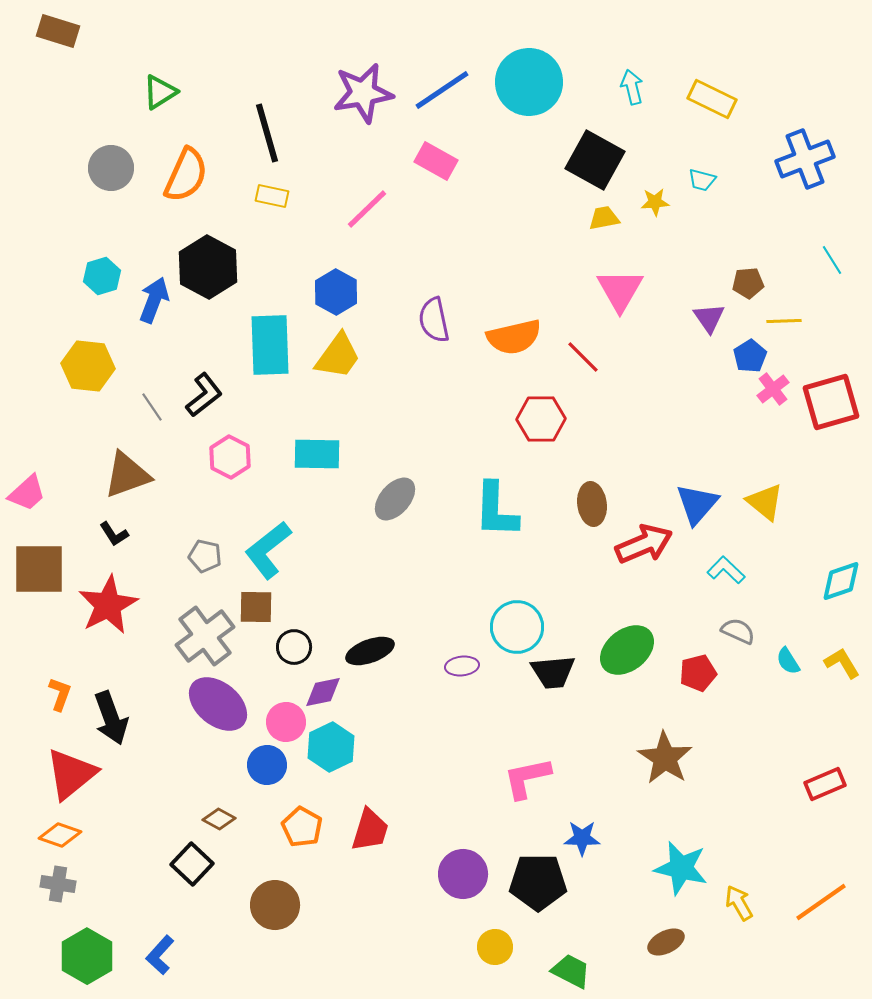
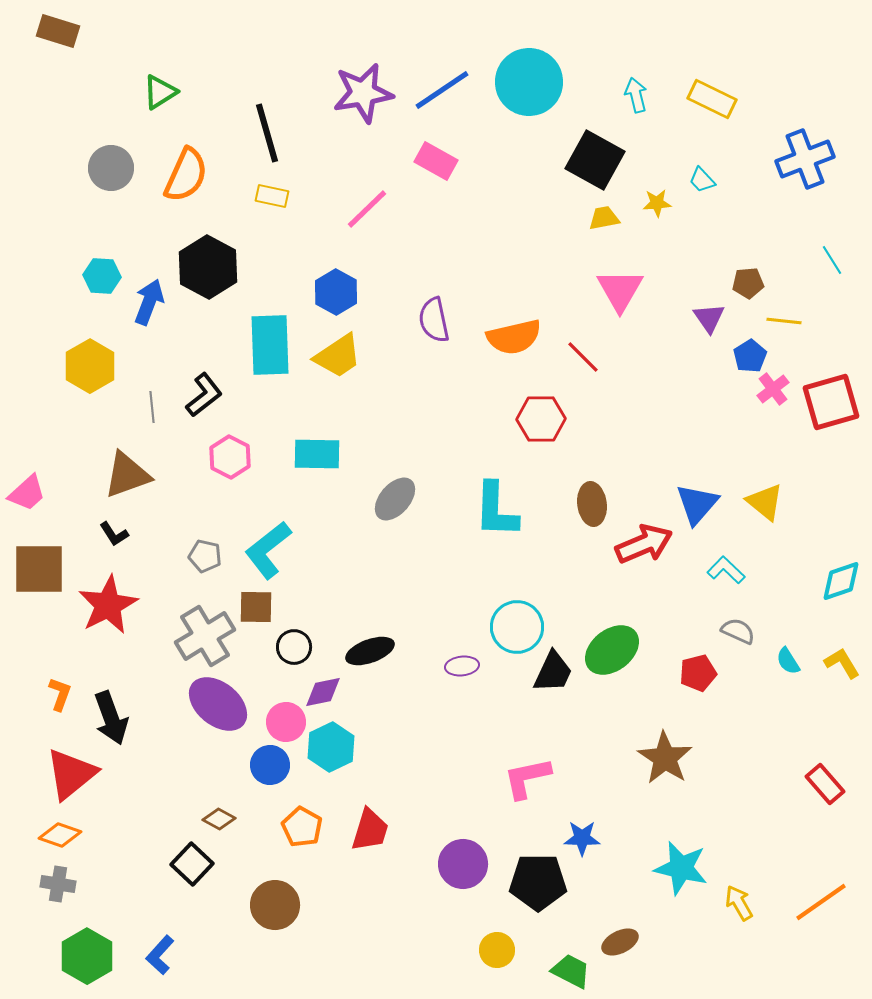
cyan arrow at (632, 87): moved 4 px right, 8 px down
cyan trapezoid at (702, 180): rotated 32 degrees clockwise
yellow star at (655, 202): moved 2 px right, 1 px down
cyan hexagon at (102, 276): rotated 21 degrees clockwise
blue arrow at (154, 300): moved 5 px left, 2 px down
yellow line at (784, 321): rotated 8 degrees clockwise
yellow trapezoid at (338, 356): rotated 20 degrees clockwise
yellow hexagon at (88, 366): moved 2 px right; rotated 24 degrees clockwise
gray line at (152, 407): rotated 28 degrees clockwise
gray cross at (205, 636): rotated 6 degrees clockwise
green ellipse at (627, 650): moved 15 px left
black trapezoid at (553, 672): rotated 60 degrees counterclockwise
blue circle at (267, 765): moved 3 px right
red rectangle at (825, 784): rotated 72 degrees clockwise
purple circle at (463, 874): moved 10 px up
brown ellipse at (666, 942): moved 46 px left
yellow circle at (495, 947): moved 2 px right, 3 px down
